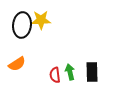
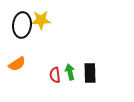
black rectangle: moved 2 px left, 1 px down
